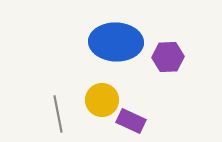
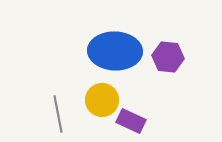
blue ellipse: moved 1 px left, 9 px down
purple hexagon: rotated 8 degrees clockwise
